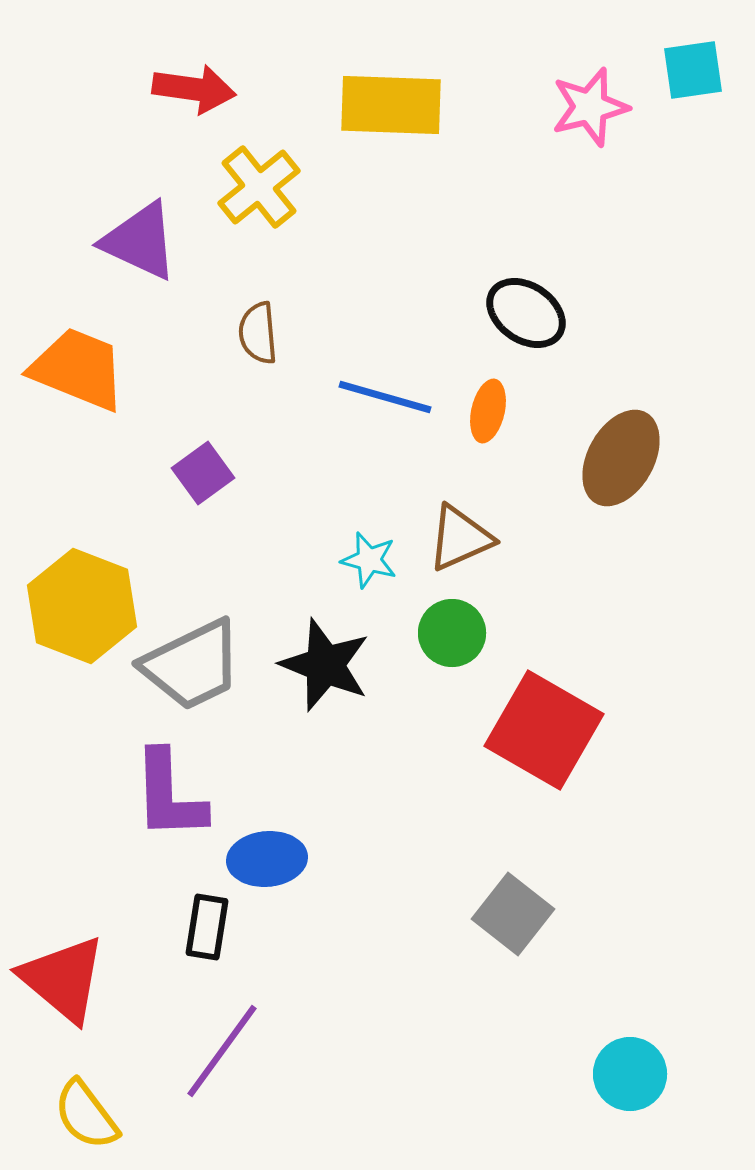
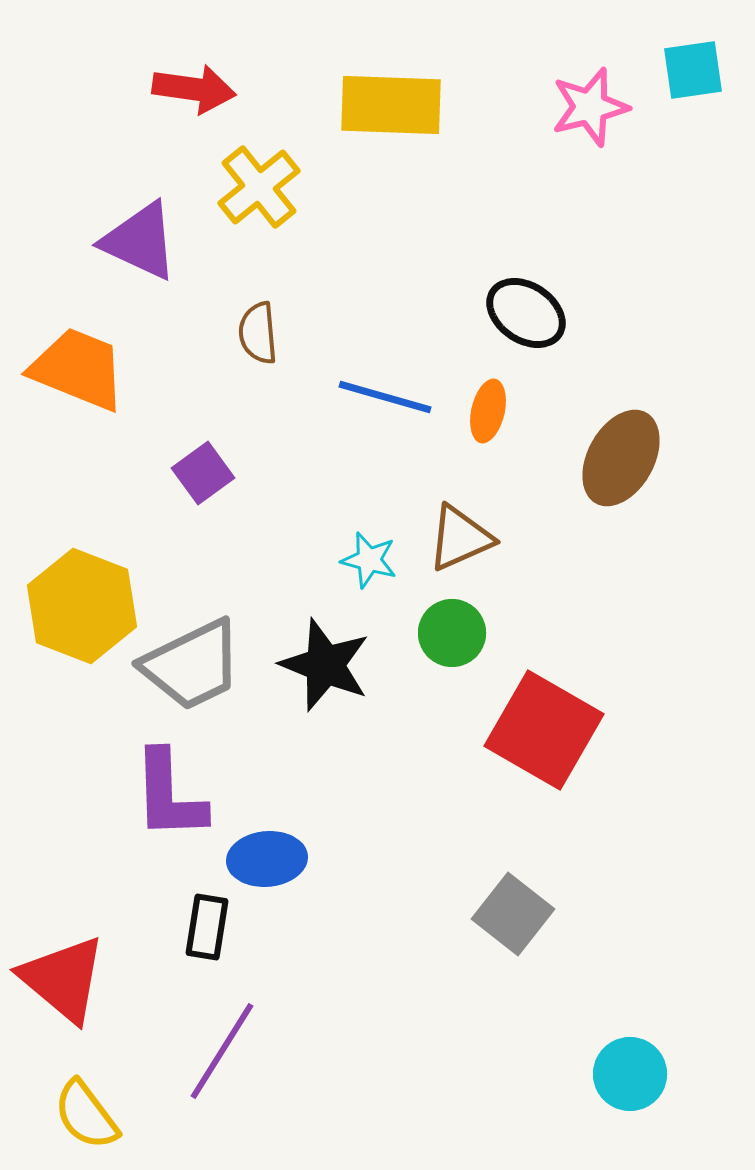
purple line: rotated 4 degrees counterclockwise
